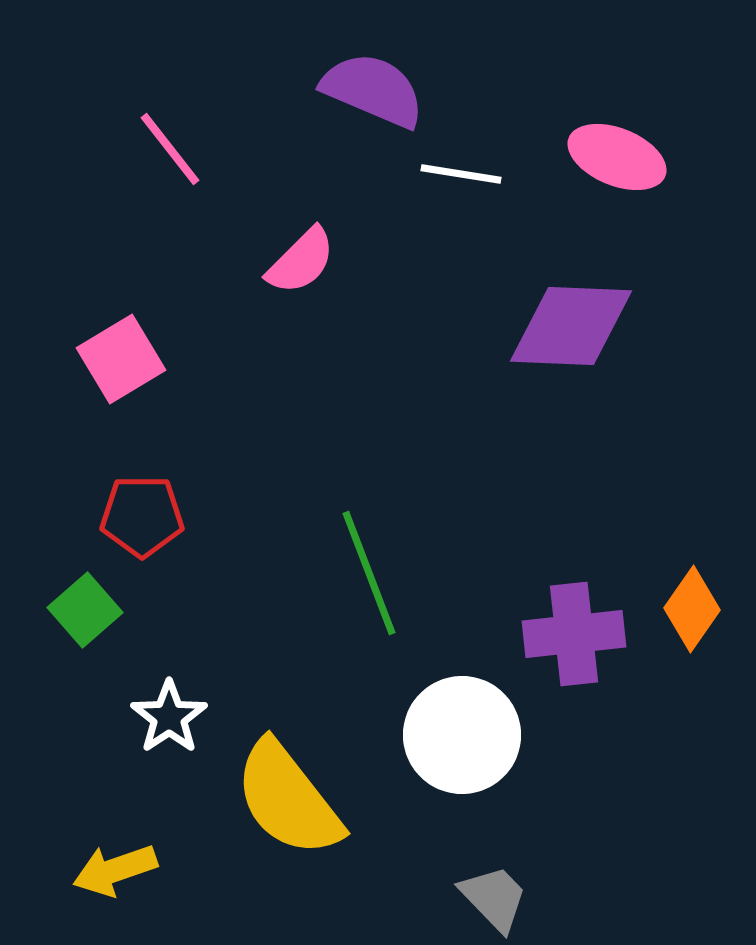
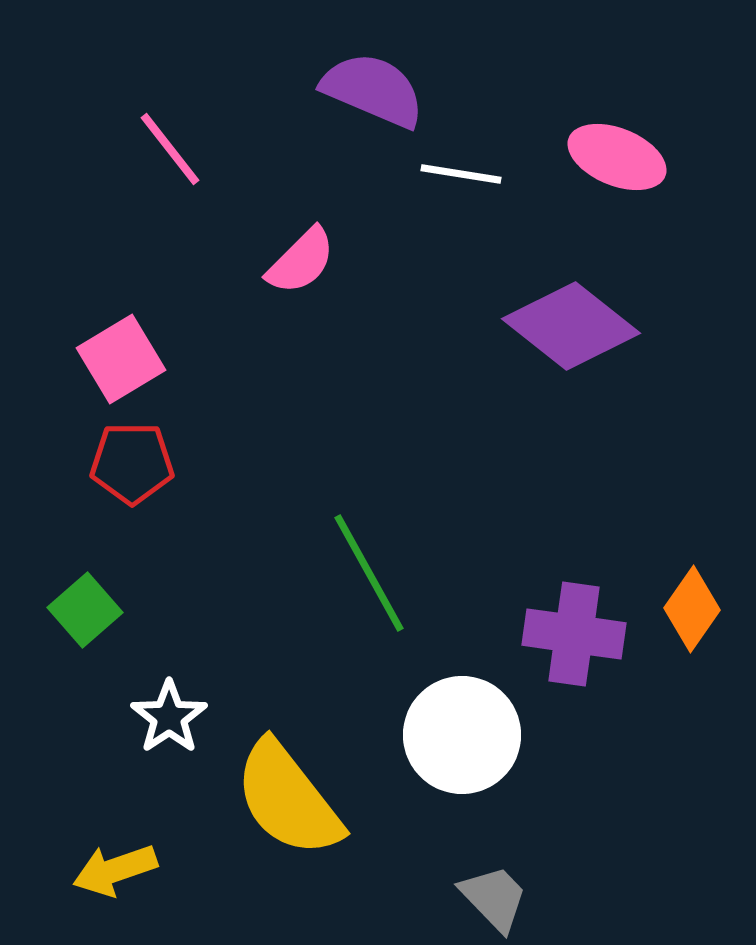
purple diamond: rotated 36 degrees clockwise
red pentagon: moved 10 px left, 53 px up
green line: rotated 8 degrees counterclockwise
purple cross: rotated 14 degrees clockwise
